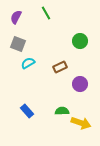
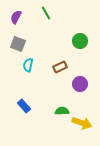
cyan semicircle: moved 2 px down; rotated 48 degrees counterclockwise
blue rectangle: moved 3 px left, 5 px up
yellow arrow: moved 1 px right
